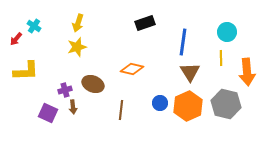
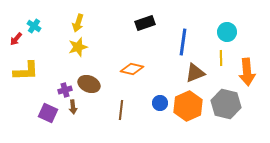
yellow star: moved 1 px right
brown triangle: moved 5 px right, 1 px down; rotated 40 degrees clockwise
brown ellipse: moved 4 px left
